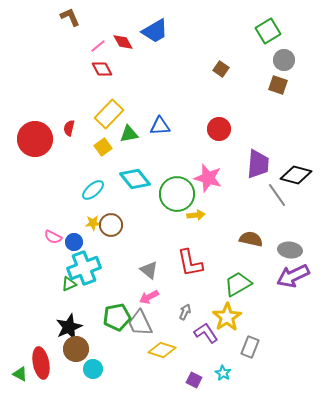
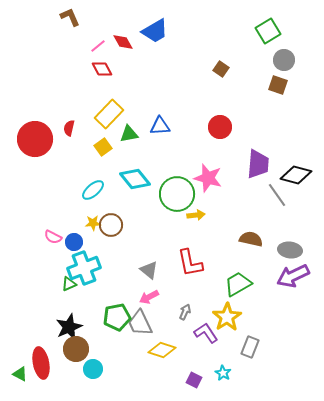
red circle at (219, 129): moved 1 px right, 2 px up
